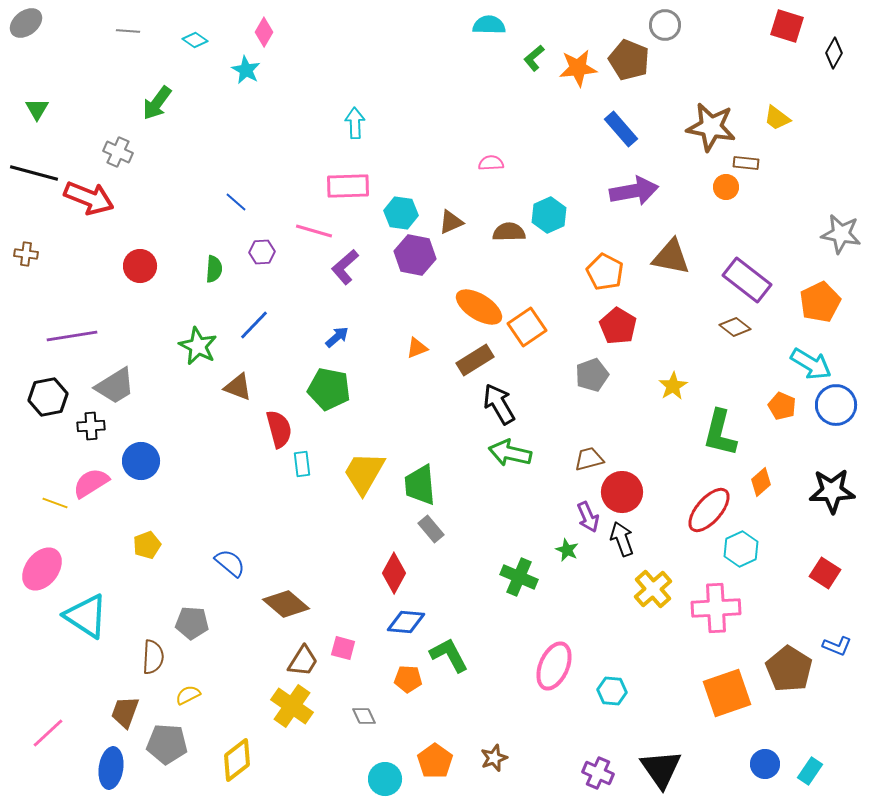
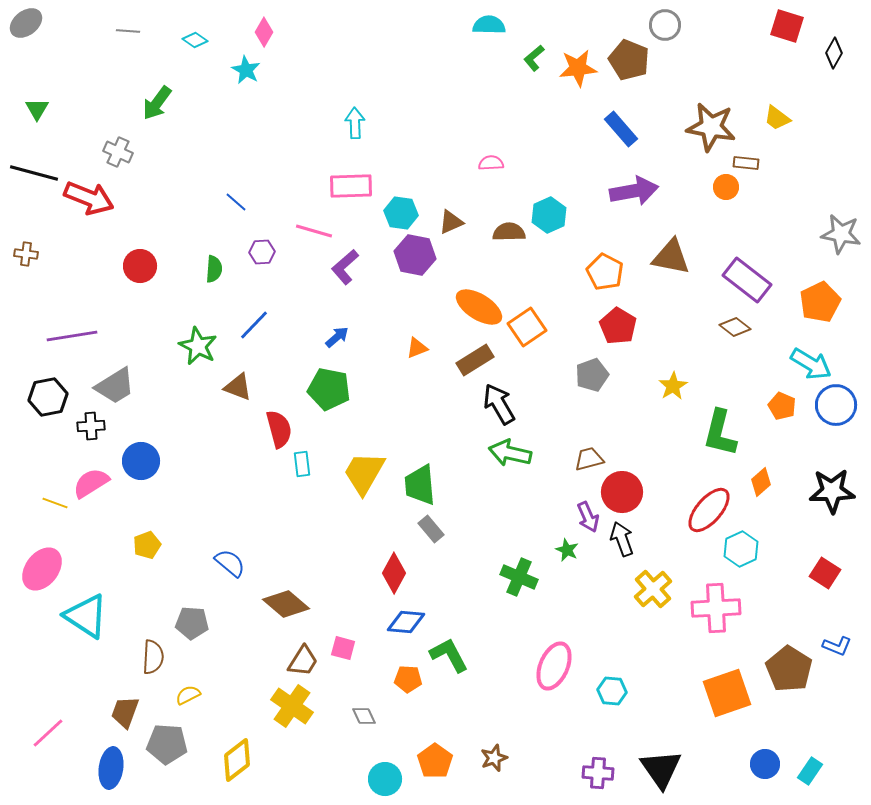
pink rectangle at (348, 186): moved 3 px right
purple cross at (598, 773): rotated 20 degrees counterclockwise
